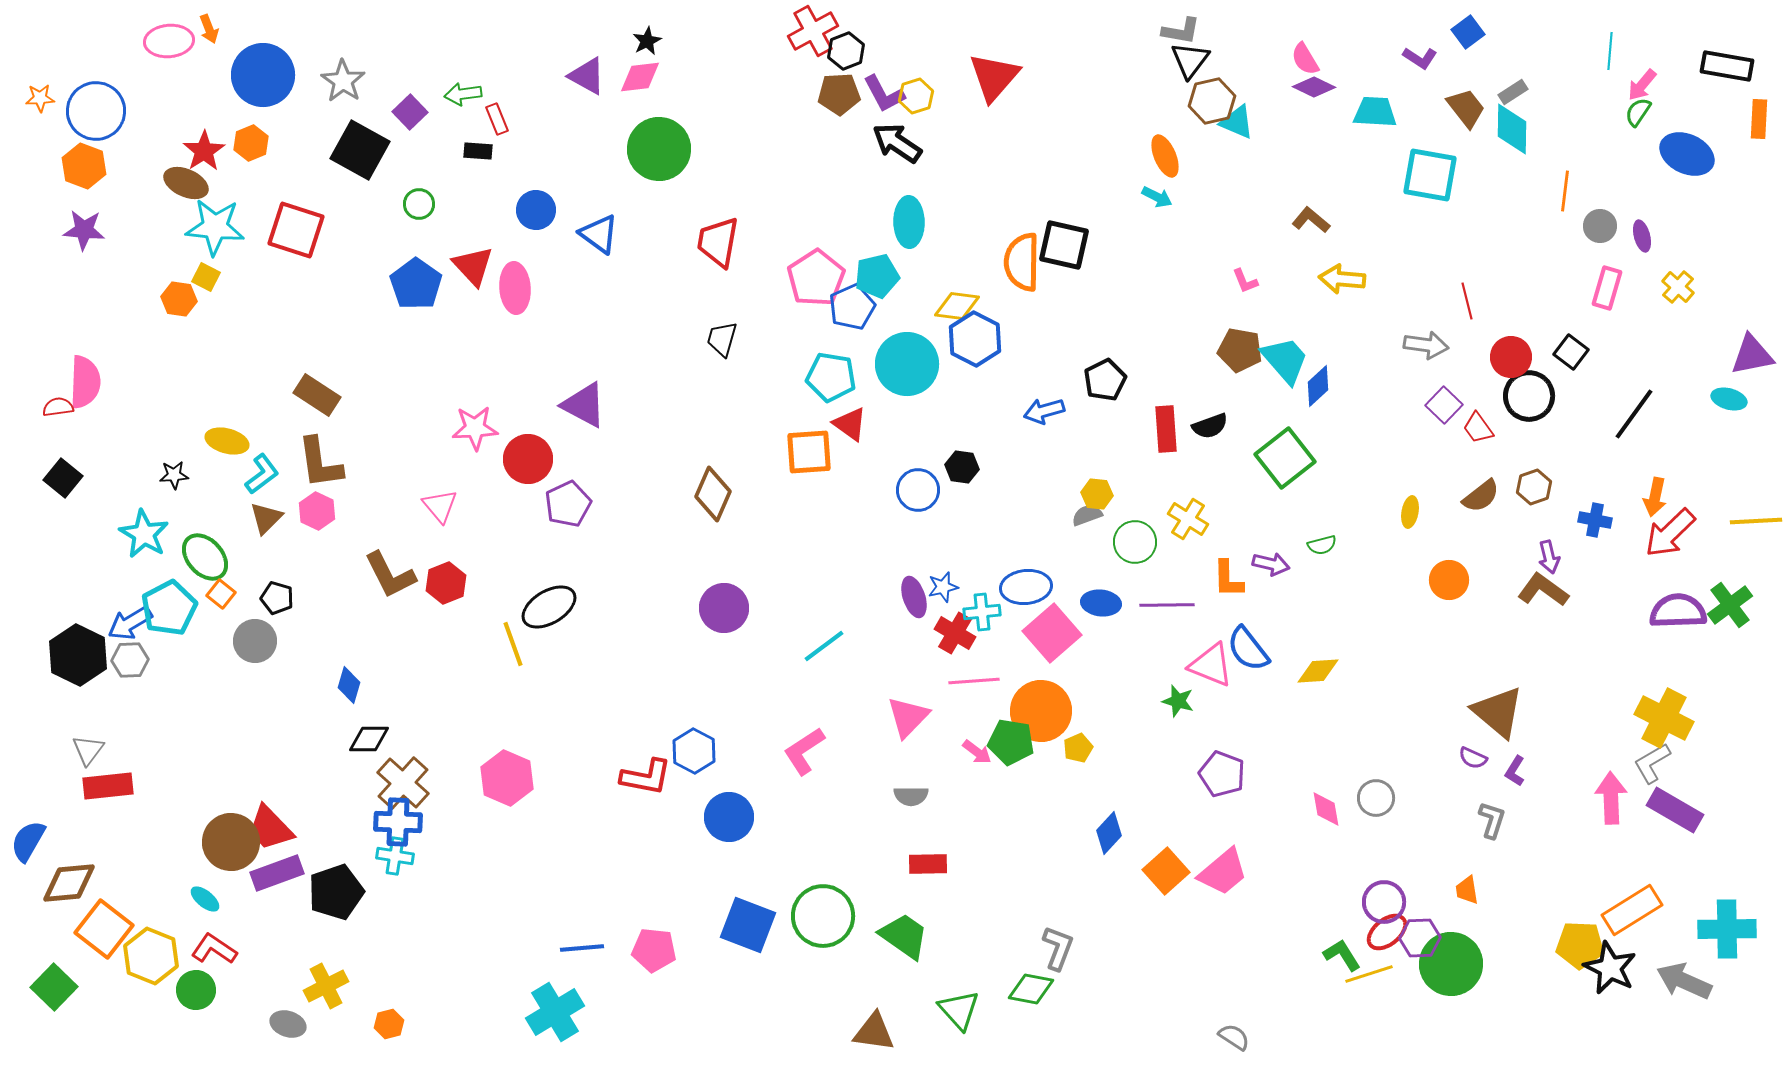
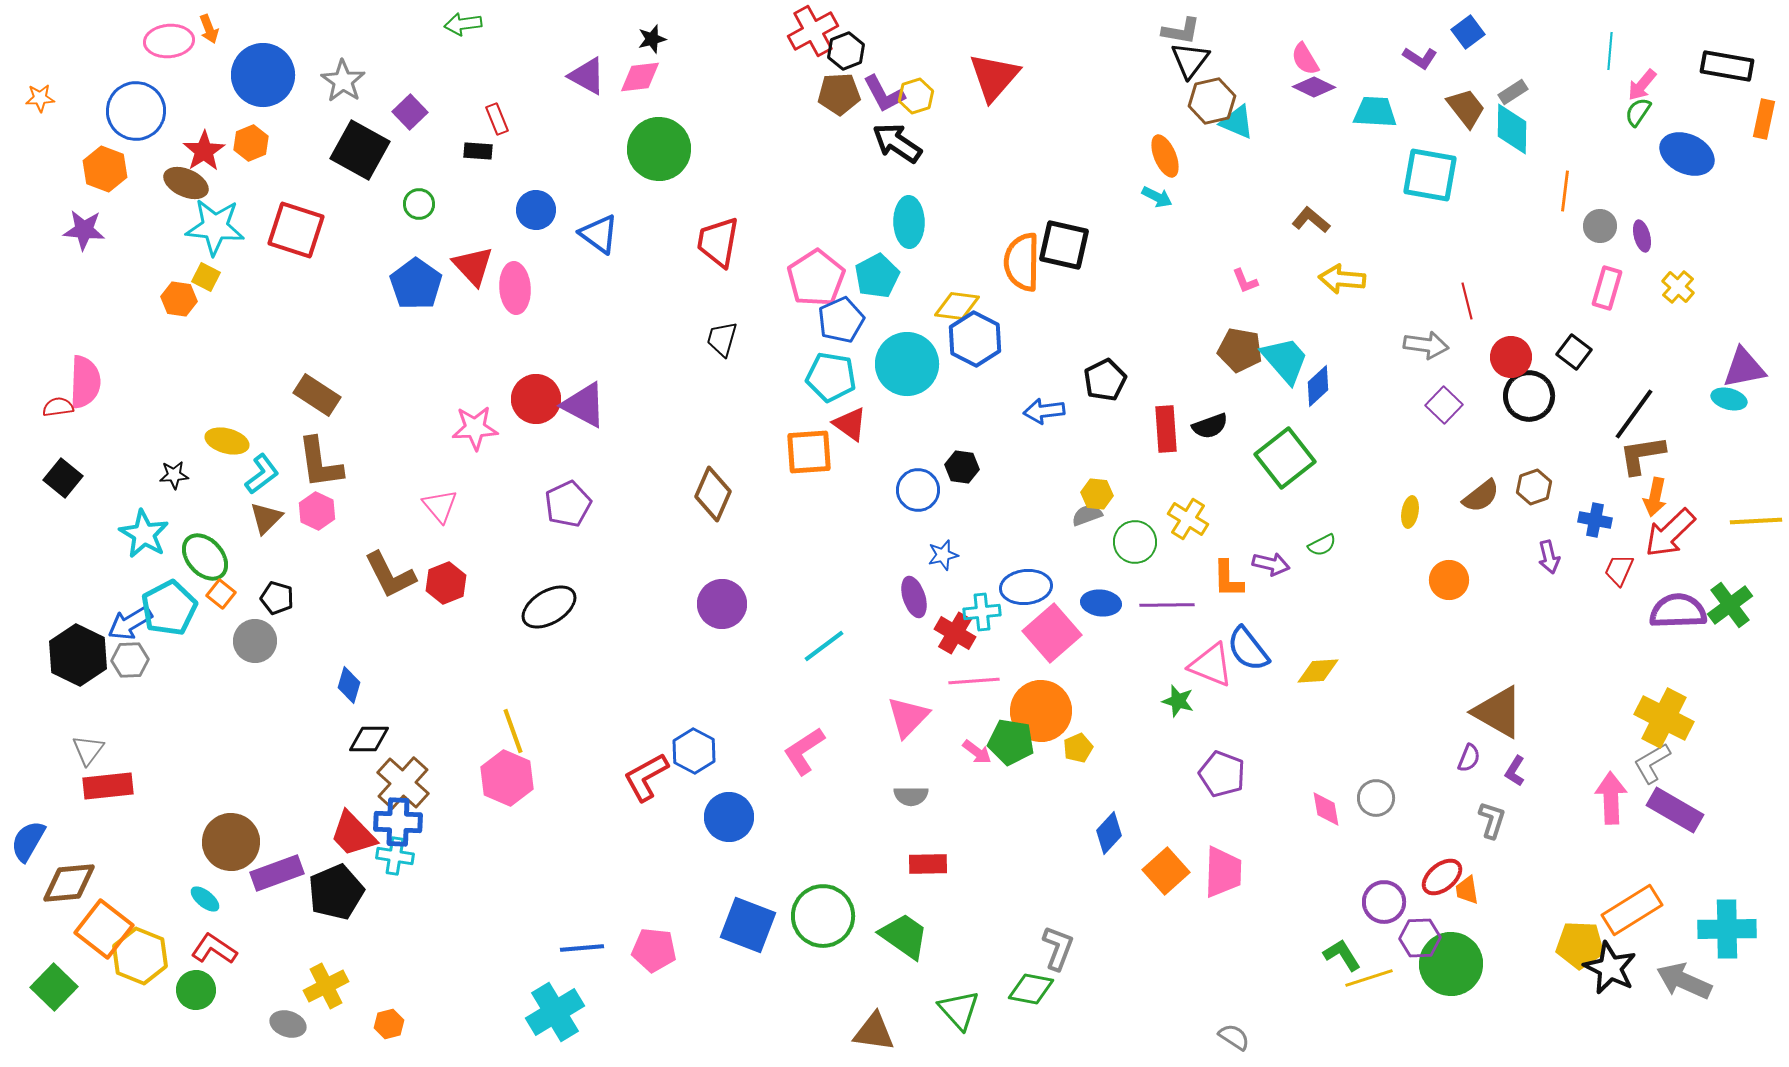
black star at (647, 41): moved 5 px right, 2 px up; rotated 12 degrees clockwise
green arrow at (463, 94): moved 70 px up
blue circle at (96, 111): moved 40 px right
orange rectangle at (1759, 119): moved 5 px right; rotated 9 degrees clockwise
orange hexagon at (84, 166): moved 21 px right, 3 px down
cyan pentagon at (877, 276): rotated 15 degrees counterclockwise
blue pentagon at (852, 307): moved 11 px left, 13 px down
black square at (1571, 352): moved 3 px right
purple triangle at (1752, 355): moved 8 px left, 13 px down
blue arrow at (1044, 411): rotated 9 degrees clockwise
red trapezoid at (1478, 428): moved 141 px right, 142 px down; rotated 60 degrees clockwise
red circle at (528, 459): moved 8 px right, 60 px up
green semicircle at (1322, 545): rotated 12 degrees counterclockwise
blue star at (943, 587): moved 32 px up
brown L-shape at (1543, 590): moved 99 px right, 135 px up; rotated 45 degrees counterclockwise
purple circle at (724, 608): moved 2 px left, 4 px up
yellow line at (513, 644): moved 87 px down
brown triangle at (1498, 712): rotated 10 degrees counterclockwise
purple semicircle at (1473, 758): moved 4 px left; rotated 92 degrees counterclockwise
red L-shape at (646, 777): rotated 140 degrees clockwise
red trapezoid at (270, 828): moved 83 px right, 6 px down
pink trapezoid at (1223, 872): rotated 48 degrees counterclockwise
black pentagon at (336, 892): rotated 4 degrees counterclockwise
red ellipse at (1387, 932): moved 55 px right, 55 px up
yellow hexagon at (151, 956): moved 11 px left
yellow line at (1369, 974): moved 4 px down
